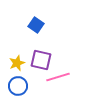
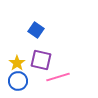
blue square: moved 5 px down
yellow star: rotated 14 degrees counterclockwise
blue circle: moved 5 px up
